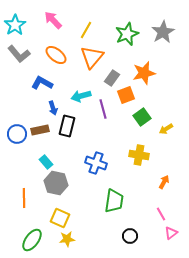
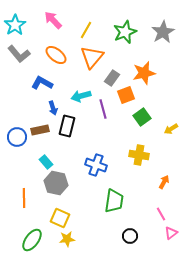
green star: moved 2 px left, 2 px up
yellow arrow: moved 5 px right
blue circle: moved 3 px down
blue cross: moved 2 px down
